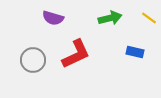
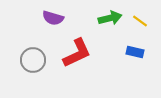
yellow line: moved 9 px left, 3 px down
red L-shape: moved 1 px right, 1 px up
